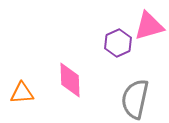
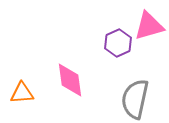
pink diamond: rotated 6 degrees counterclockwise
